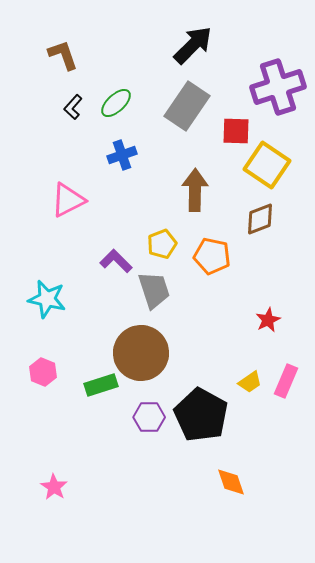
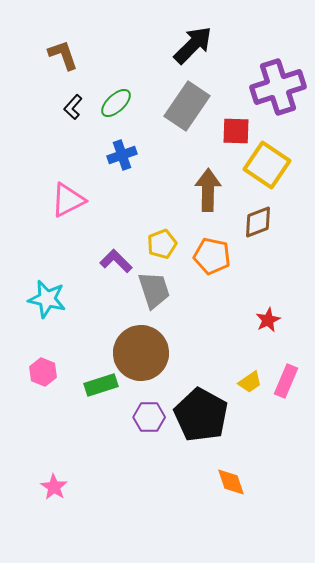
brown arrow: moved 13 px right
brown diamond: moved 2 px left, 3 px down
